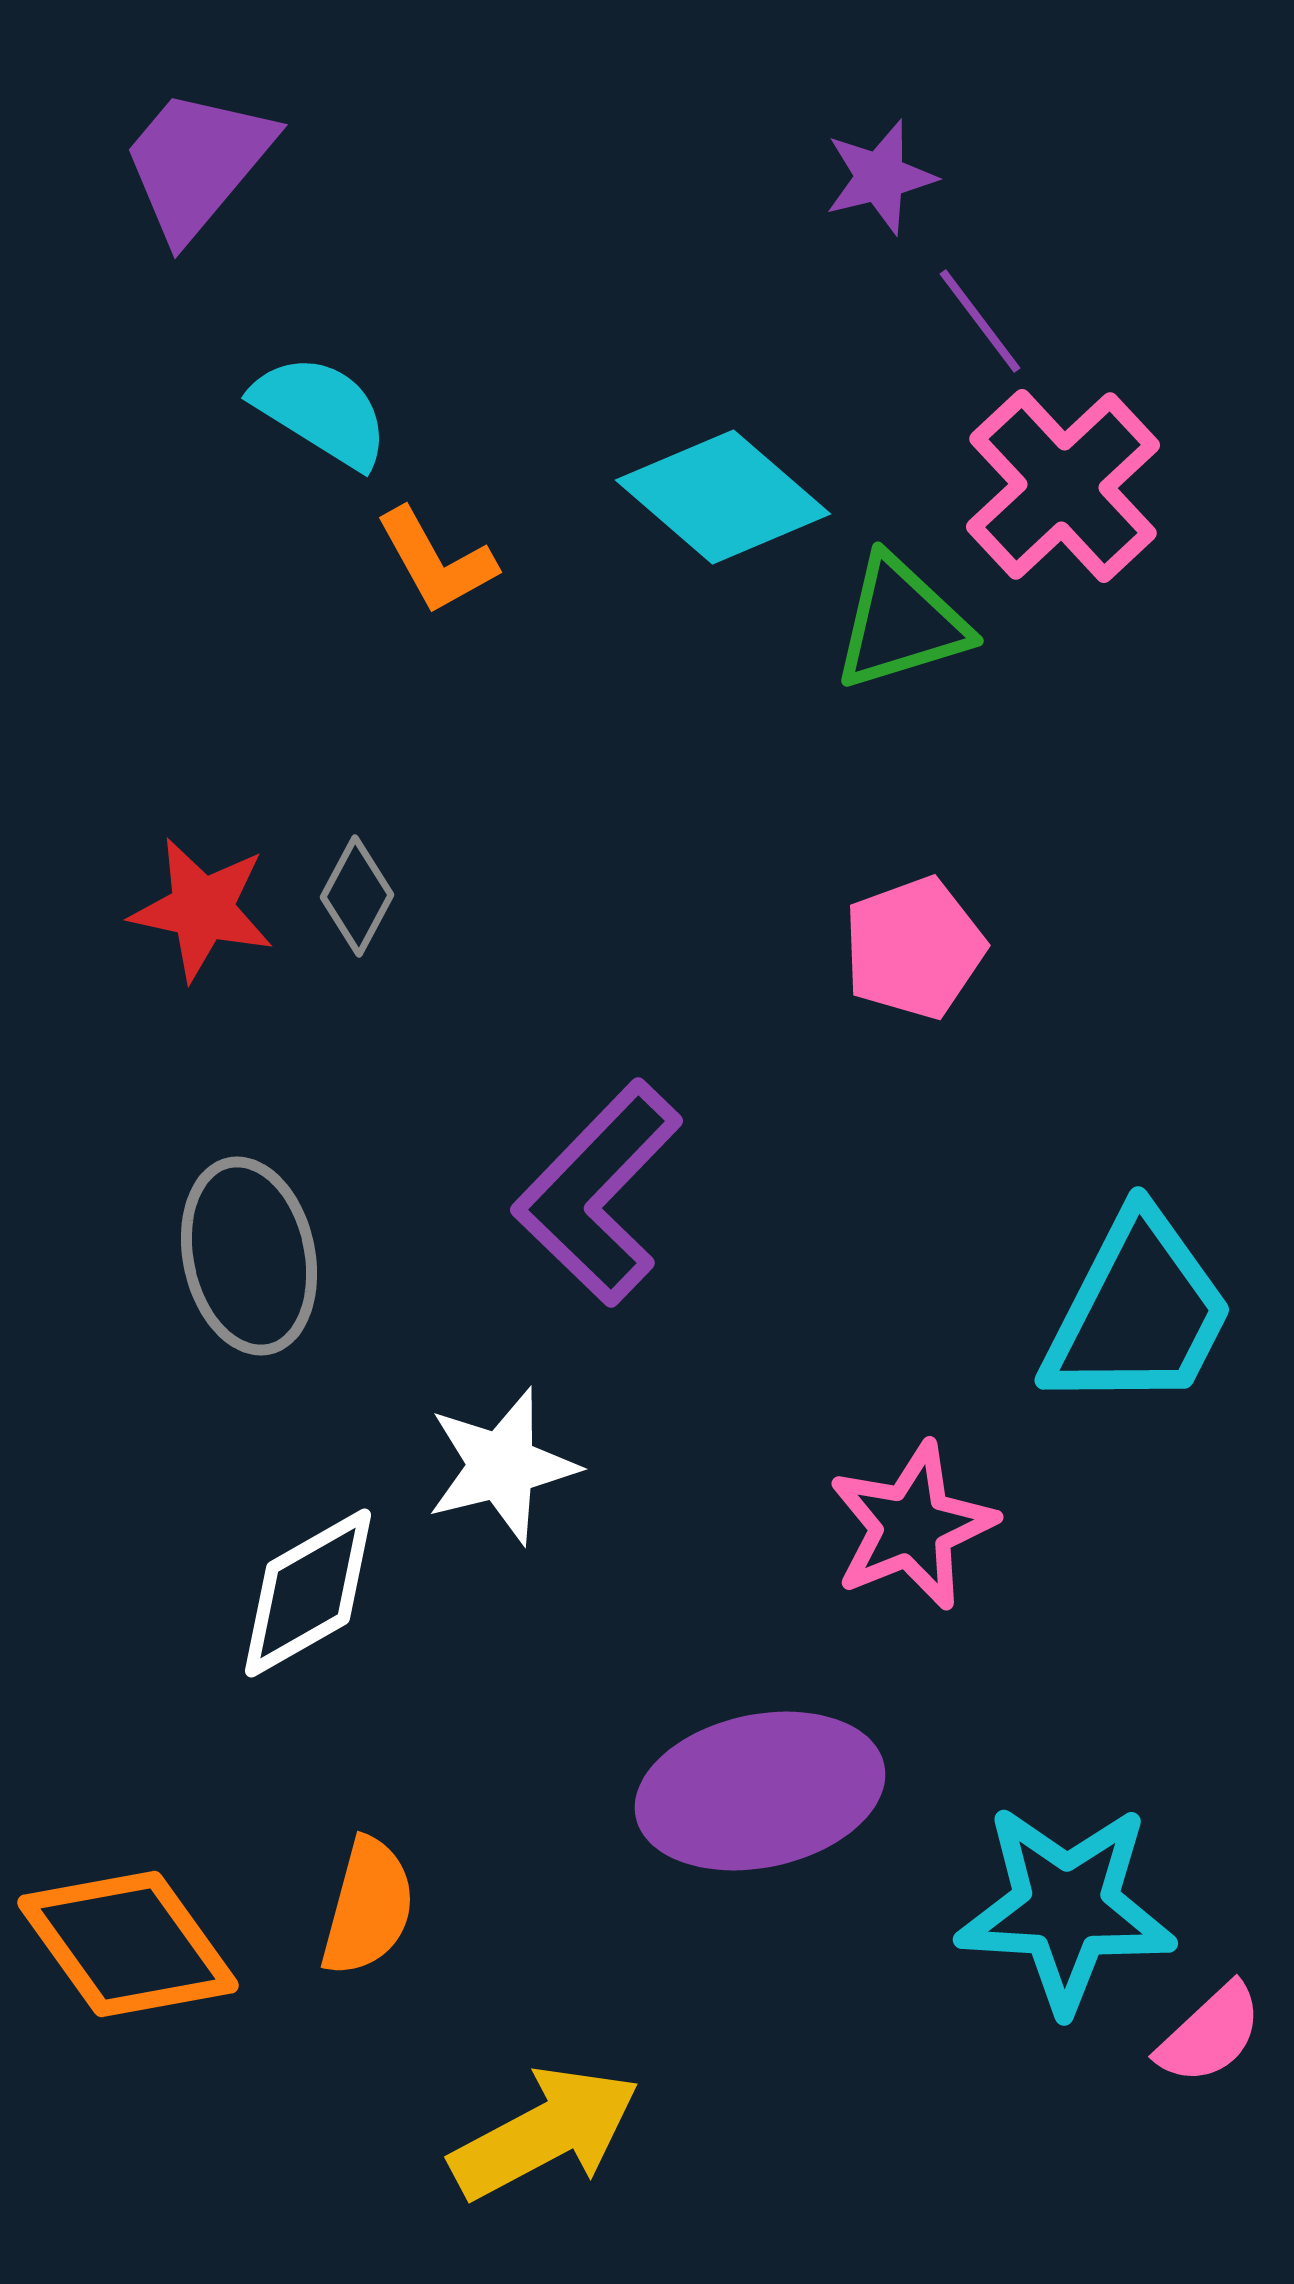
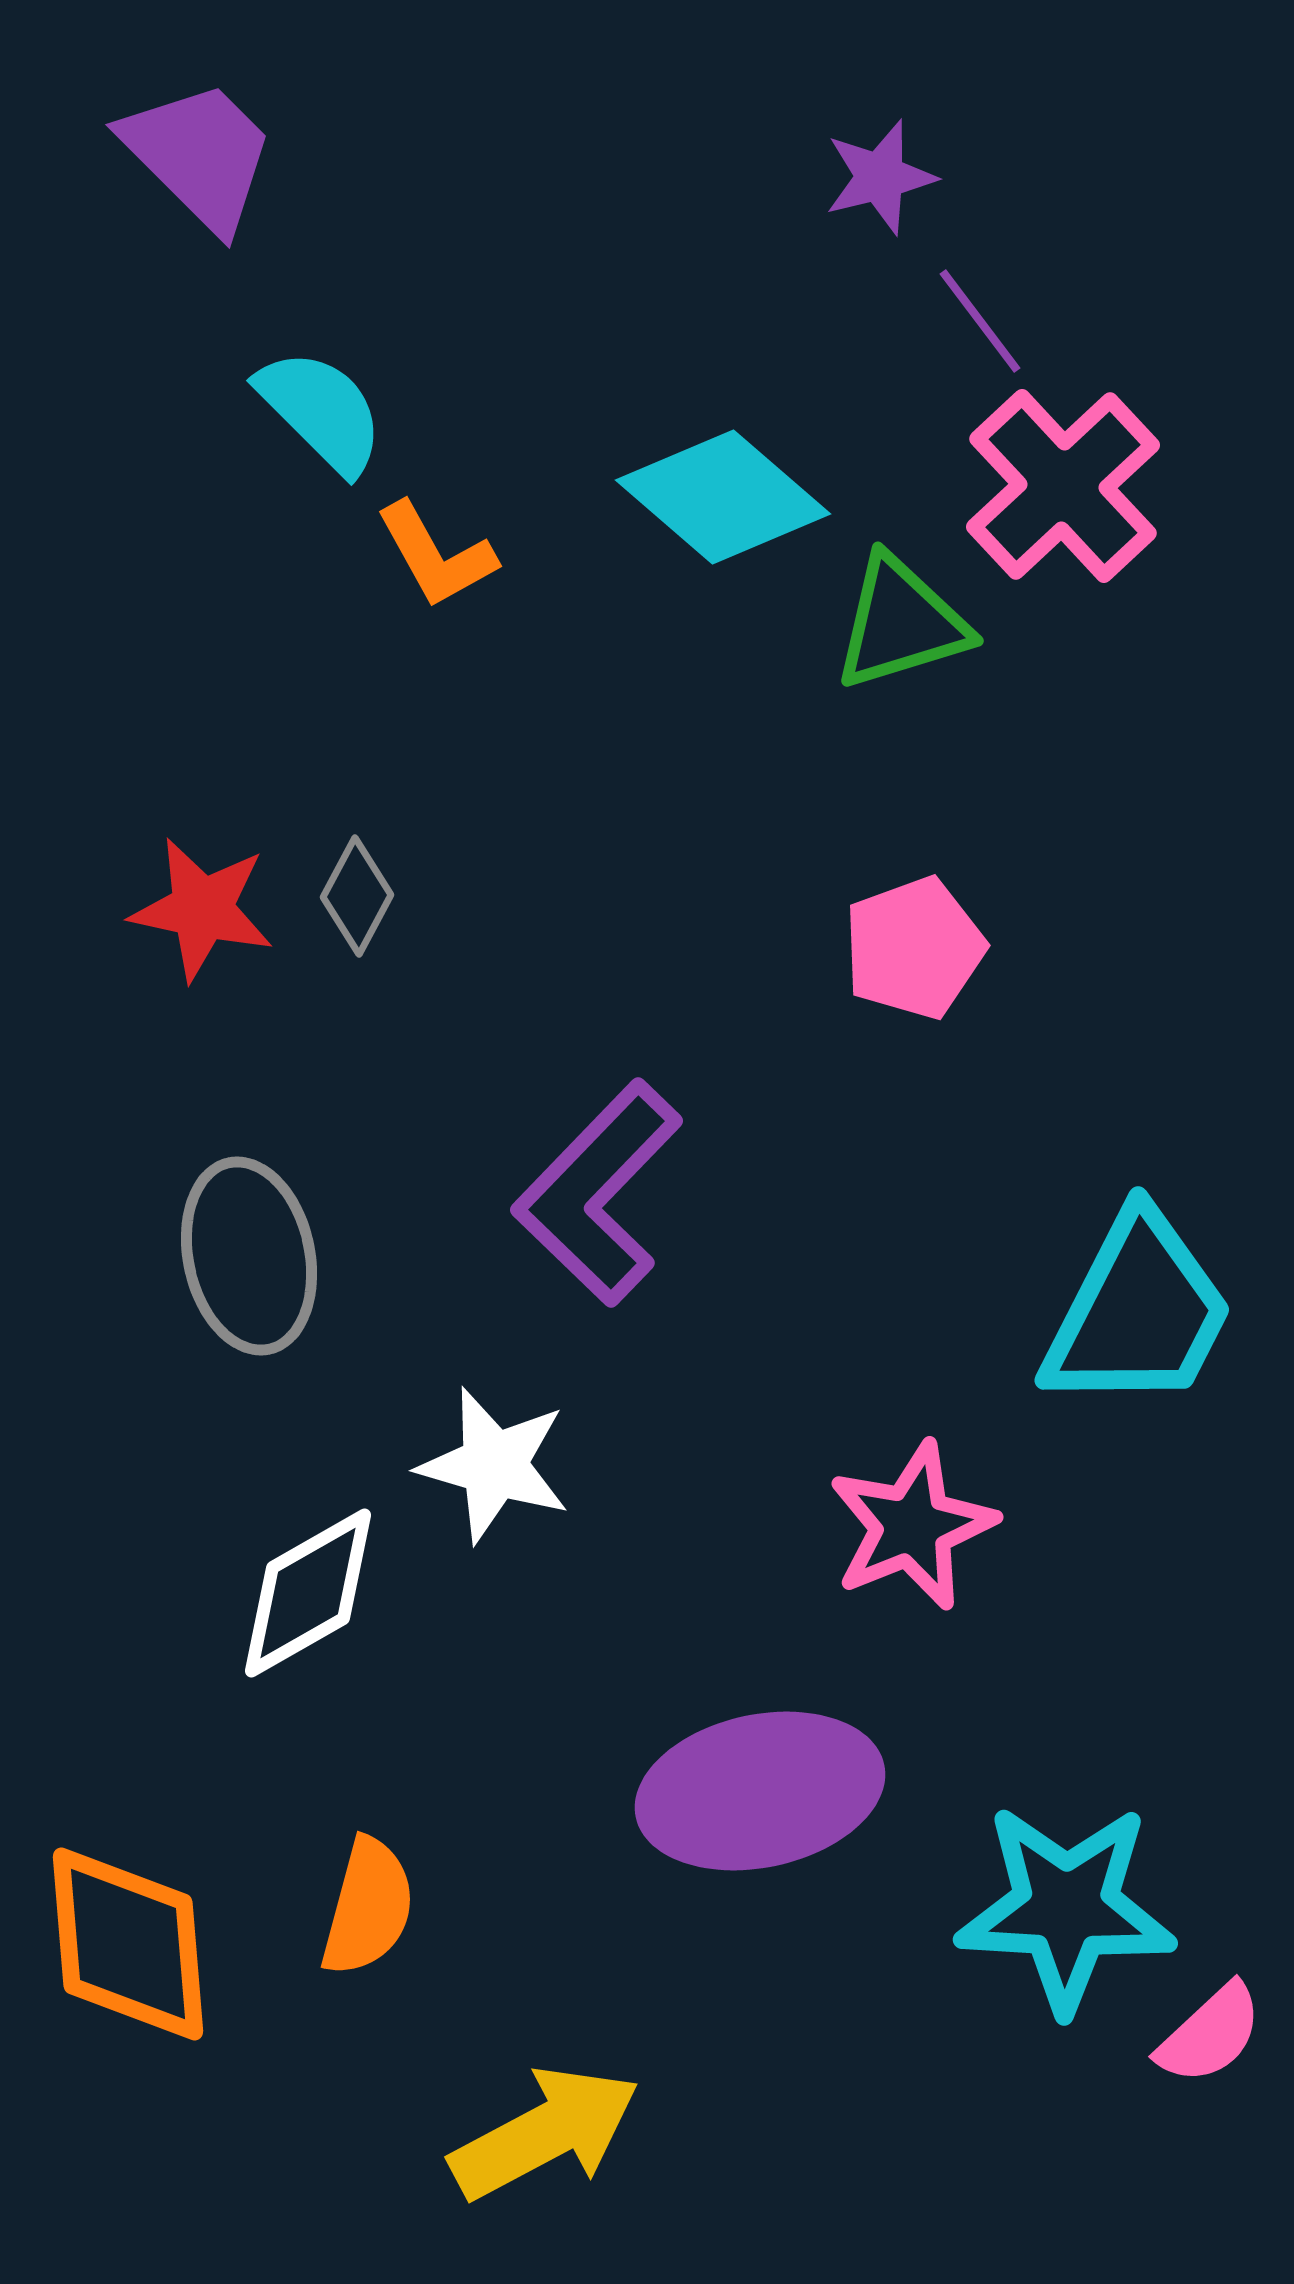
purple trapezoid: moved 2 px right, 8 px up; rotated 95 degrees clockwise
cyan semicircle: rotated 13 degrees clockwise
orange L-shape: moved 6 px up
white star: moved 8 px left, 1 px up; rotated 30 degrees clockwise
orange diamond: rotated 31 degrees clockwise
